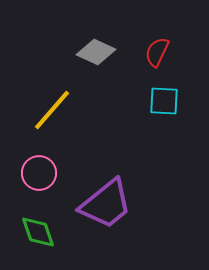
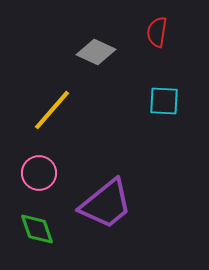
red semicircle: moved 20 px up; rotated 16 degrees counterclockwise
green diamond: moved 1 px left, 3 px up
